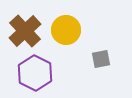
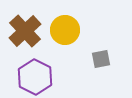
yellow circle: moved 1 px left
purple hexagon: moved 4 px down
